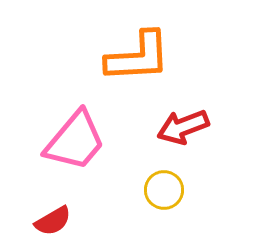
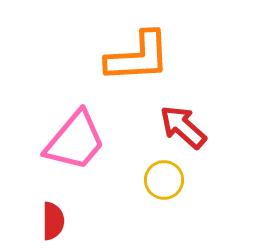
red arrow: rotated 63 degrees clockwise
yellow circle: moved 10 px up
red semicircle: rotated 60 degrees counterclockwise
